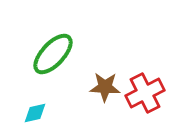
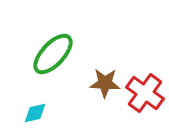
brown star: moved 4 px up
red cross: rotated 27 degrees counterclockwise
